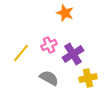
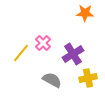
orange star: moved 20 px right; rotated 18 degrees counterclockwise
pink cross: moved 6 px left, 2 px up; rotated 21 degrees counterclockwise
gray semicircle: moved 3 px right, 2 px down
